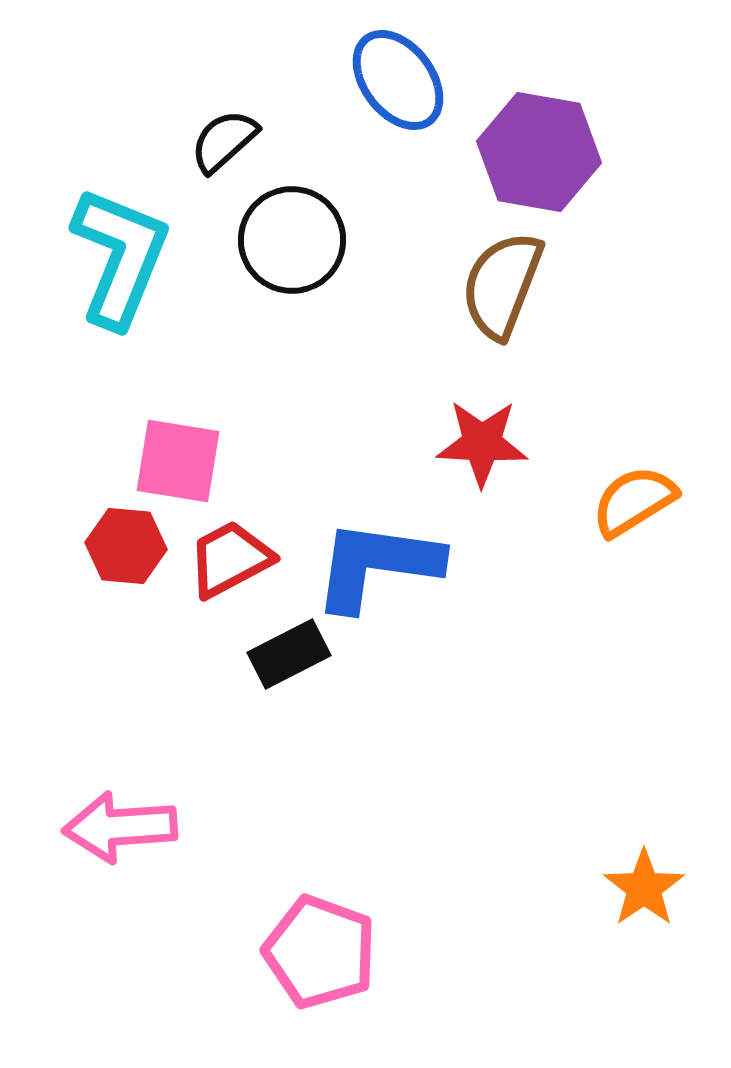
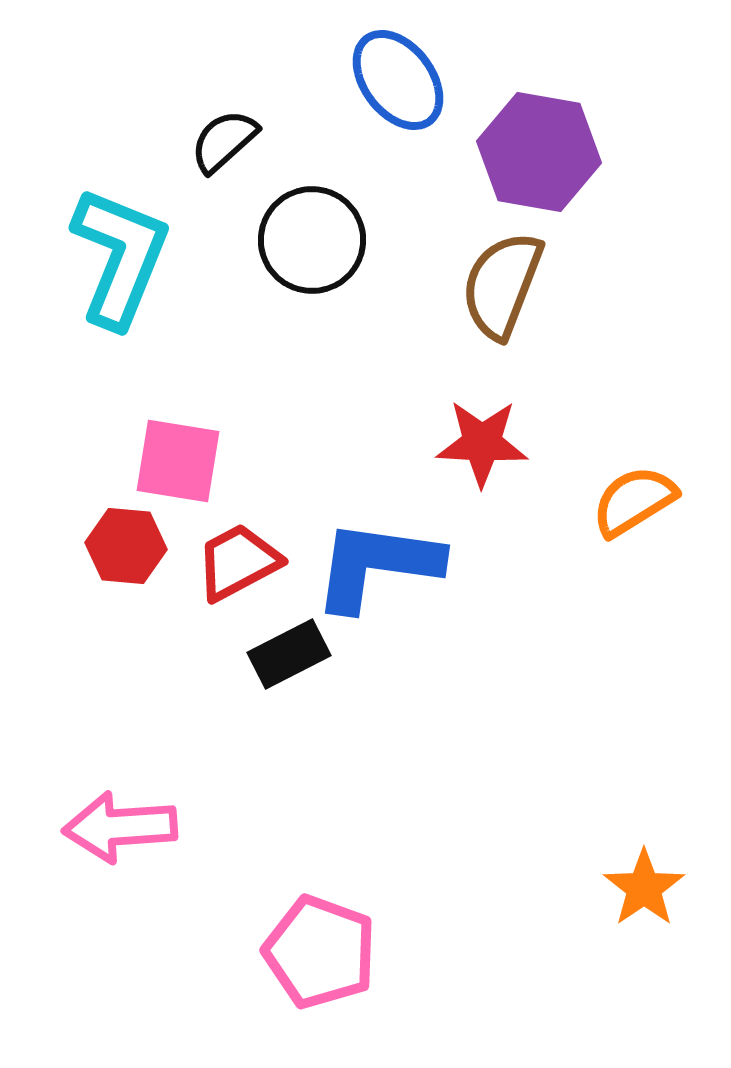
black circle: moved 20 px right
red trapezoid: moved 8 px right, 3 px down
